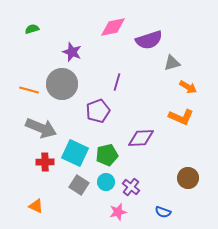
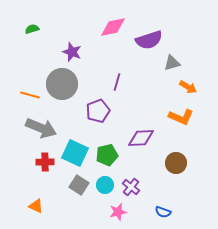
orange line: moved 1 px right, 5 px down
brown circle: moved 12 px left, 15 px up
cyan circle: moved 1 px left, 3 px down
